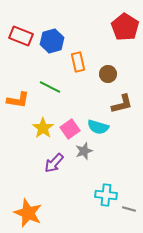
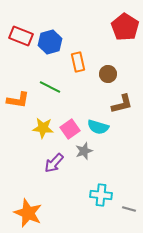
blue hexagon: moved 2 px left, 1 px down
yellow star: rotated 30 degrees counterclockwise
cyan cross: moved 5 px left
